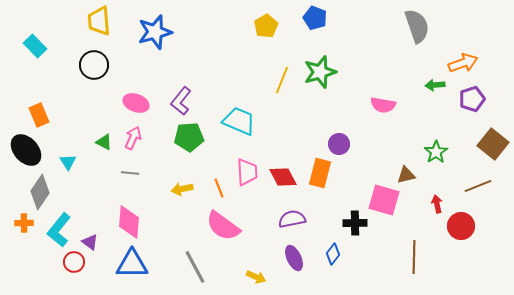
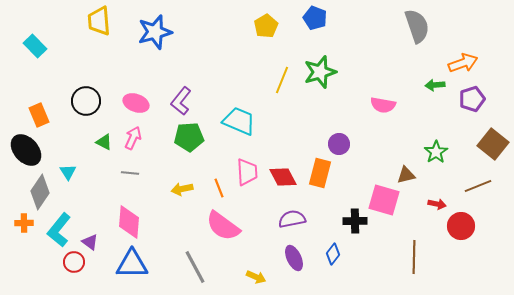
black circle at (94, 65): moved 8 px left, 36 px down
cyan triangle at (68, 162): moved 10 px down
red arrow at (437, 204): rotated 114 degrees clockwise
black cross at (355, 223): moved 2 px up
